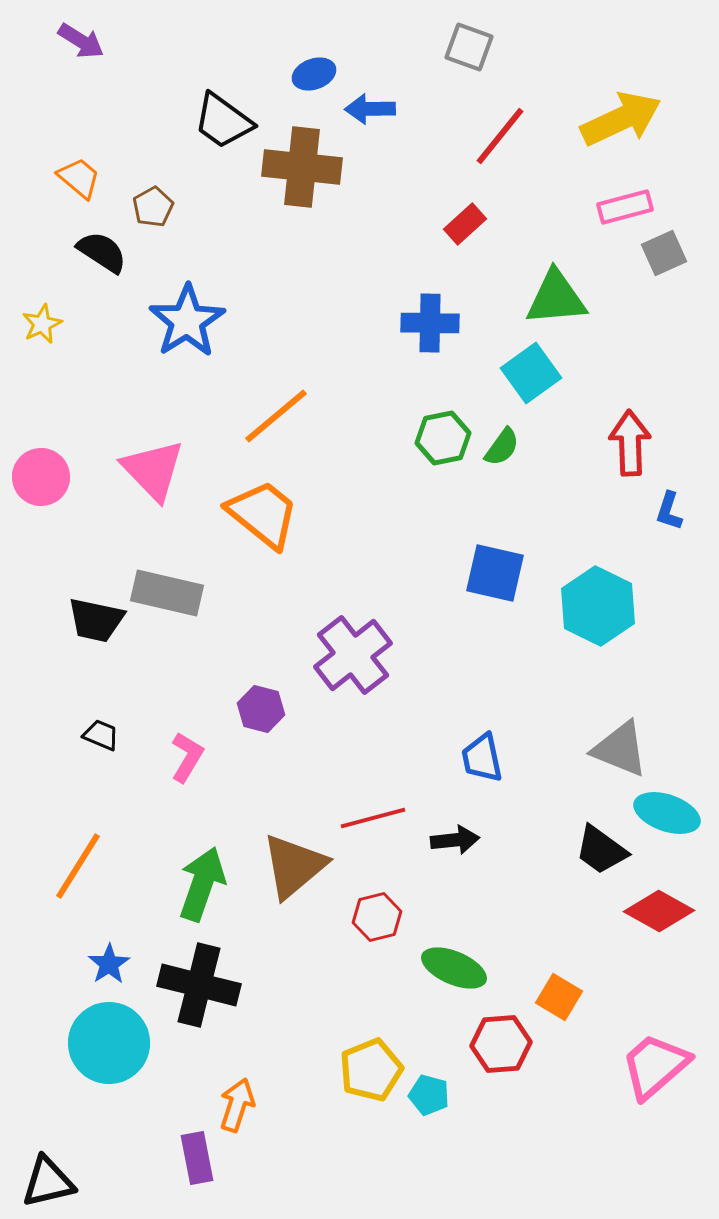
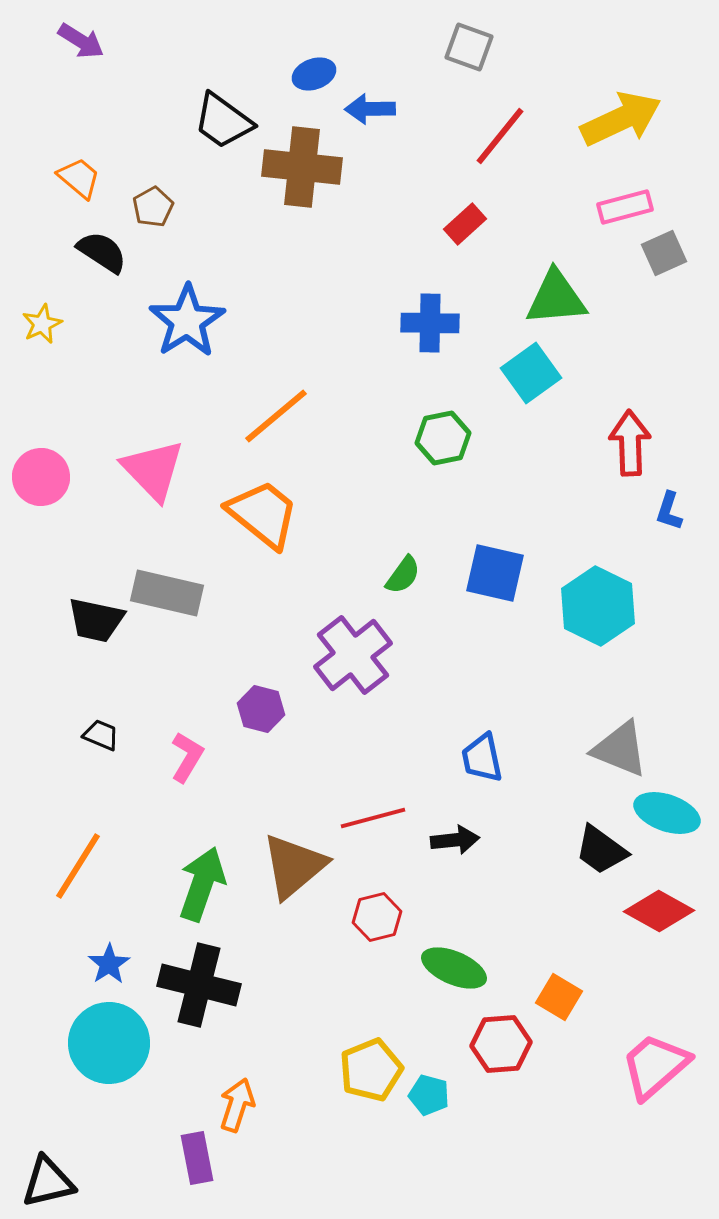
green semicircle at (502, 447): moved 99 px left, 128 px down
